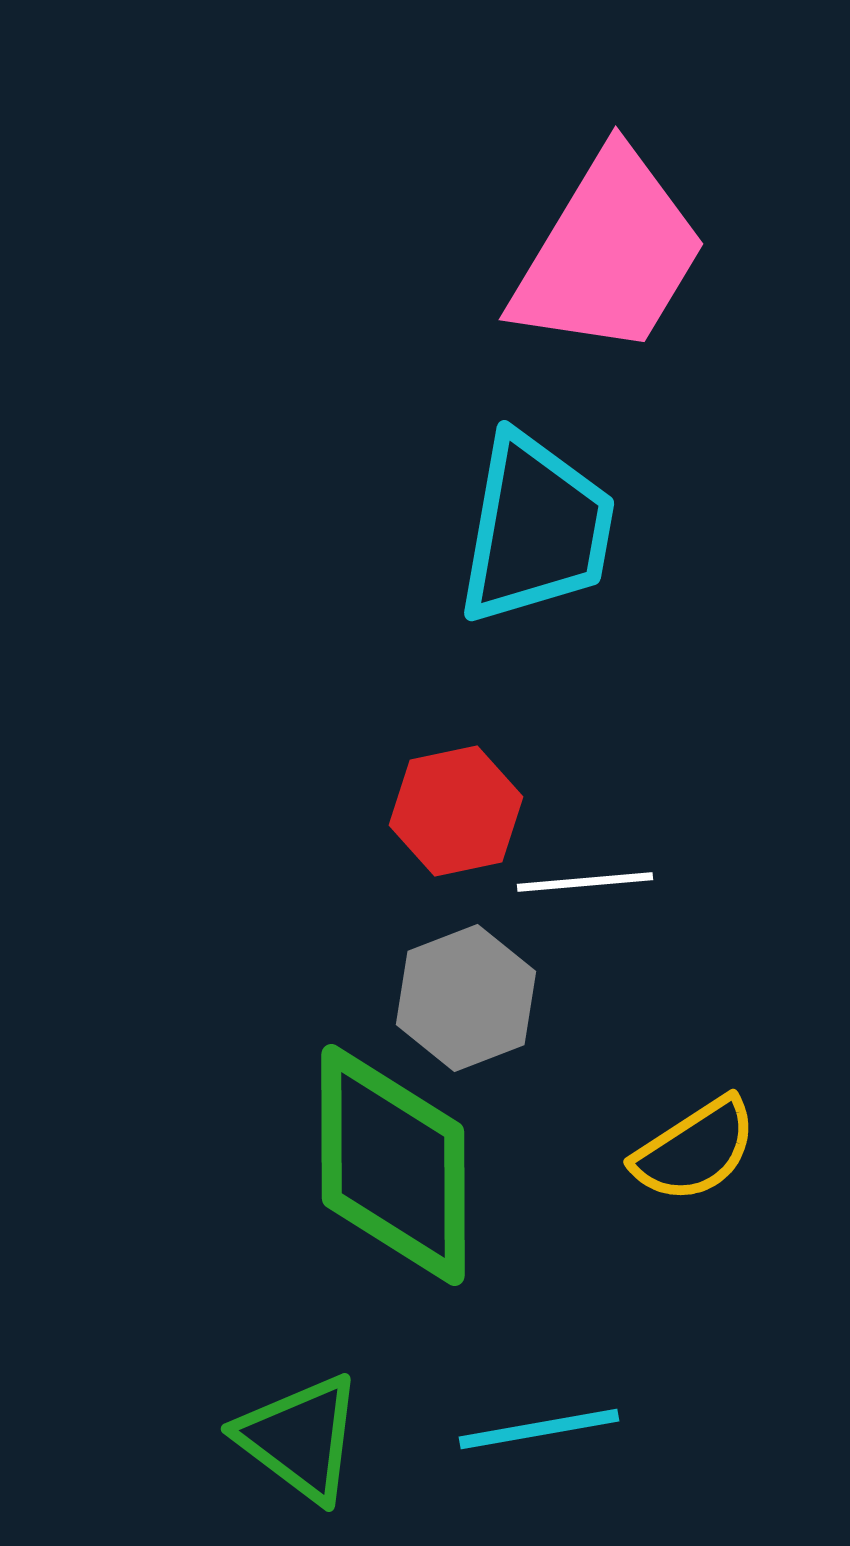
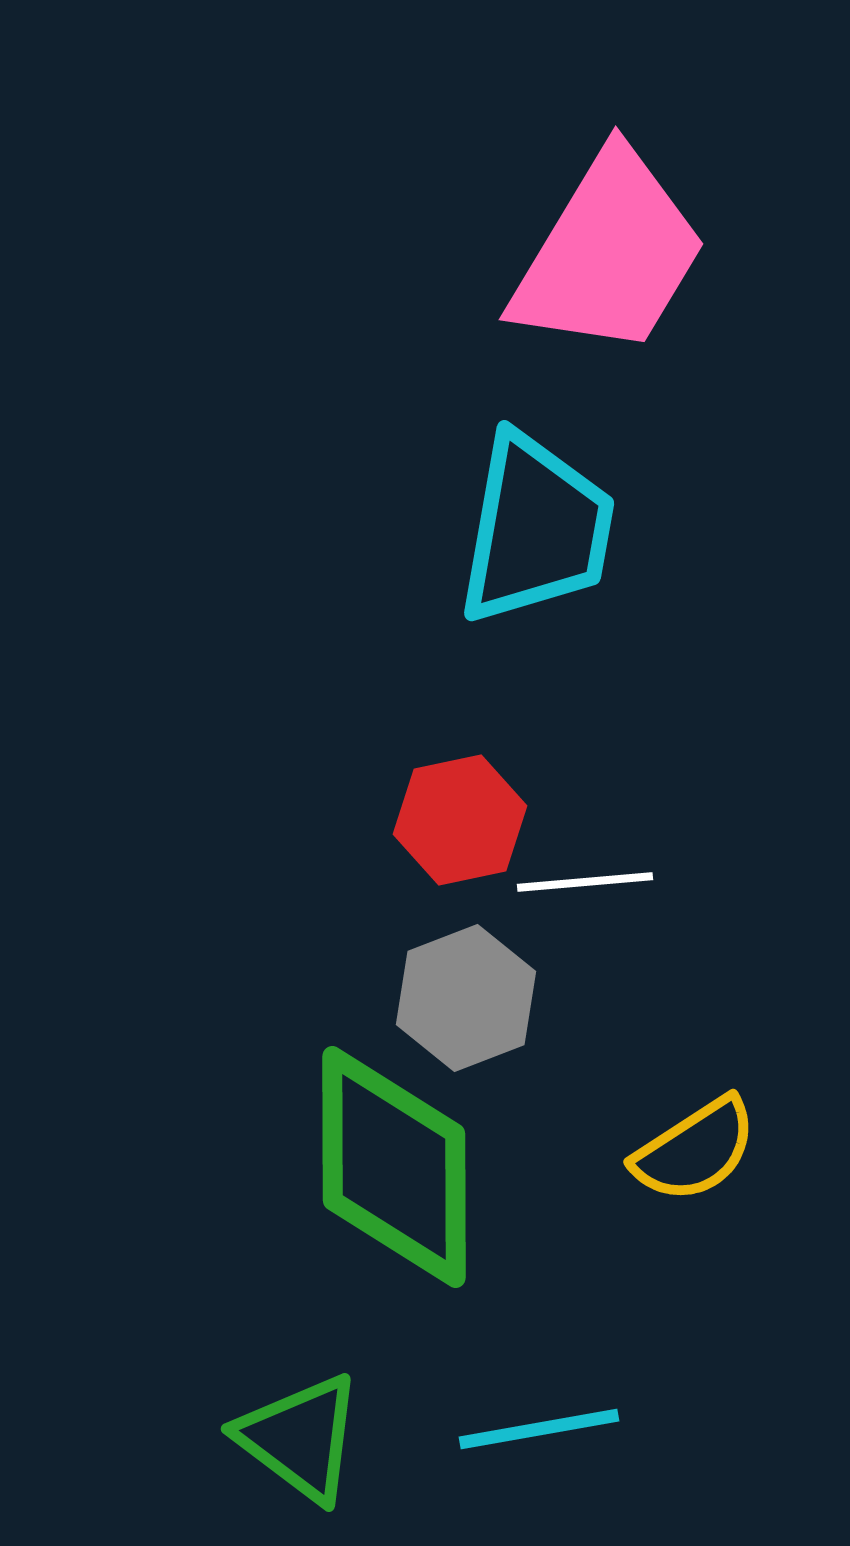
red hexagon: moved 4 px right, 9 px down
green diamond: moved 1 px right, 2 px down
